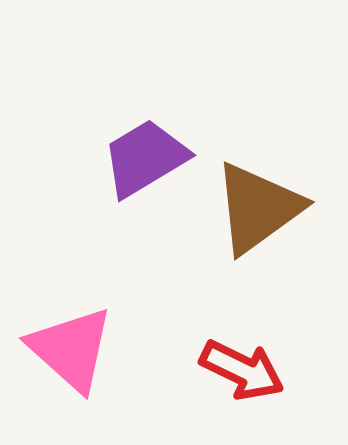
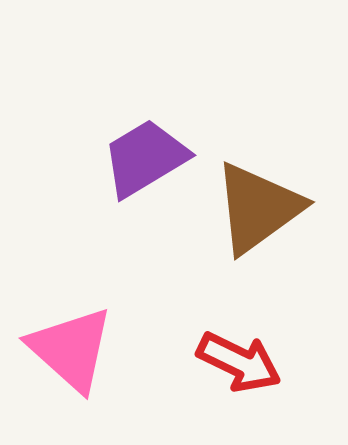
red arrow: moved 3 px left, 8 px up
